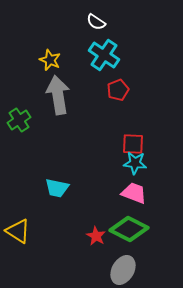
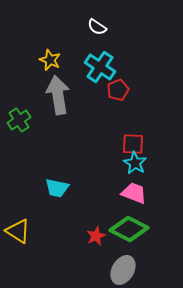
white semicircle: moved 1 px right, 5 px down
cyan cross: moved 4 px left, 12 px down
cyan star: rotated 25 degrees clockwise
red star: rotated 18 degrees clockwise
